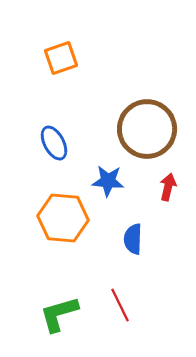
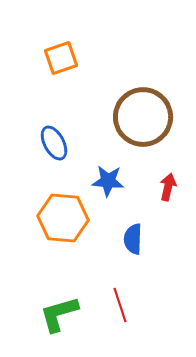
brown circle: moved 4 px left, 12 px up
red line: rotated 8 degrees clockwise
